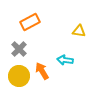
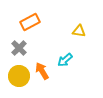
gray cross: moved 1 px up
cyan arrow: rotated 49 degrees counterclockwise
